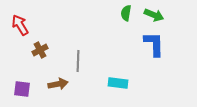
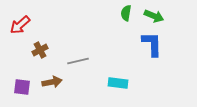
green arrow: moved 1 px down
red arrow: rotated 100 degrees counterclockwise
blue L-shape: moved 2 px left
gray line: rotated 75 degrees clockwise
brown arrow: moved 6 px left, 2 px up
purple square: moved 2 px up
